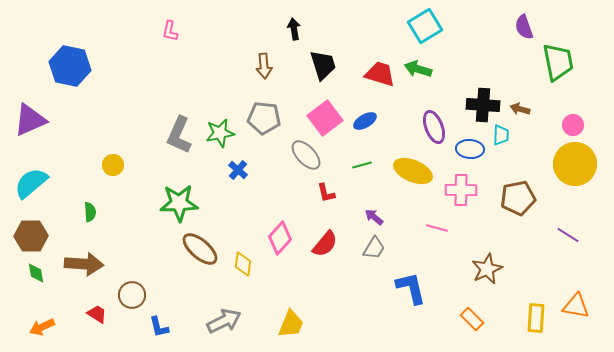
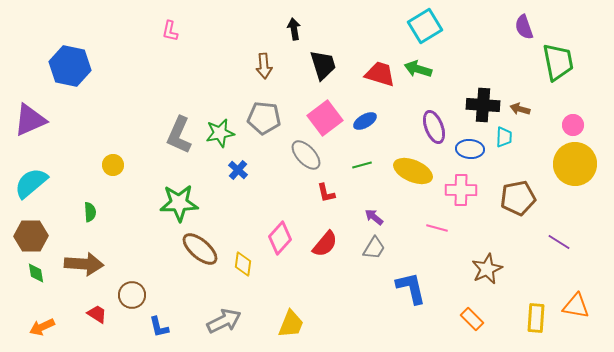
cyan trapezoid at (501, 135): moved 3 px right, 2 px down
purple line at (568, 235): moved 9 px left, 7 px down
